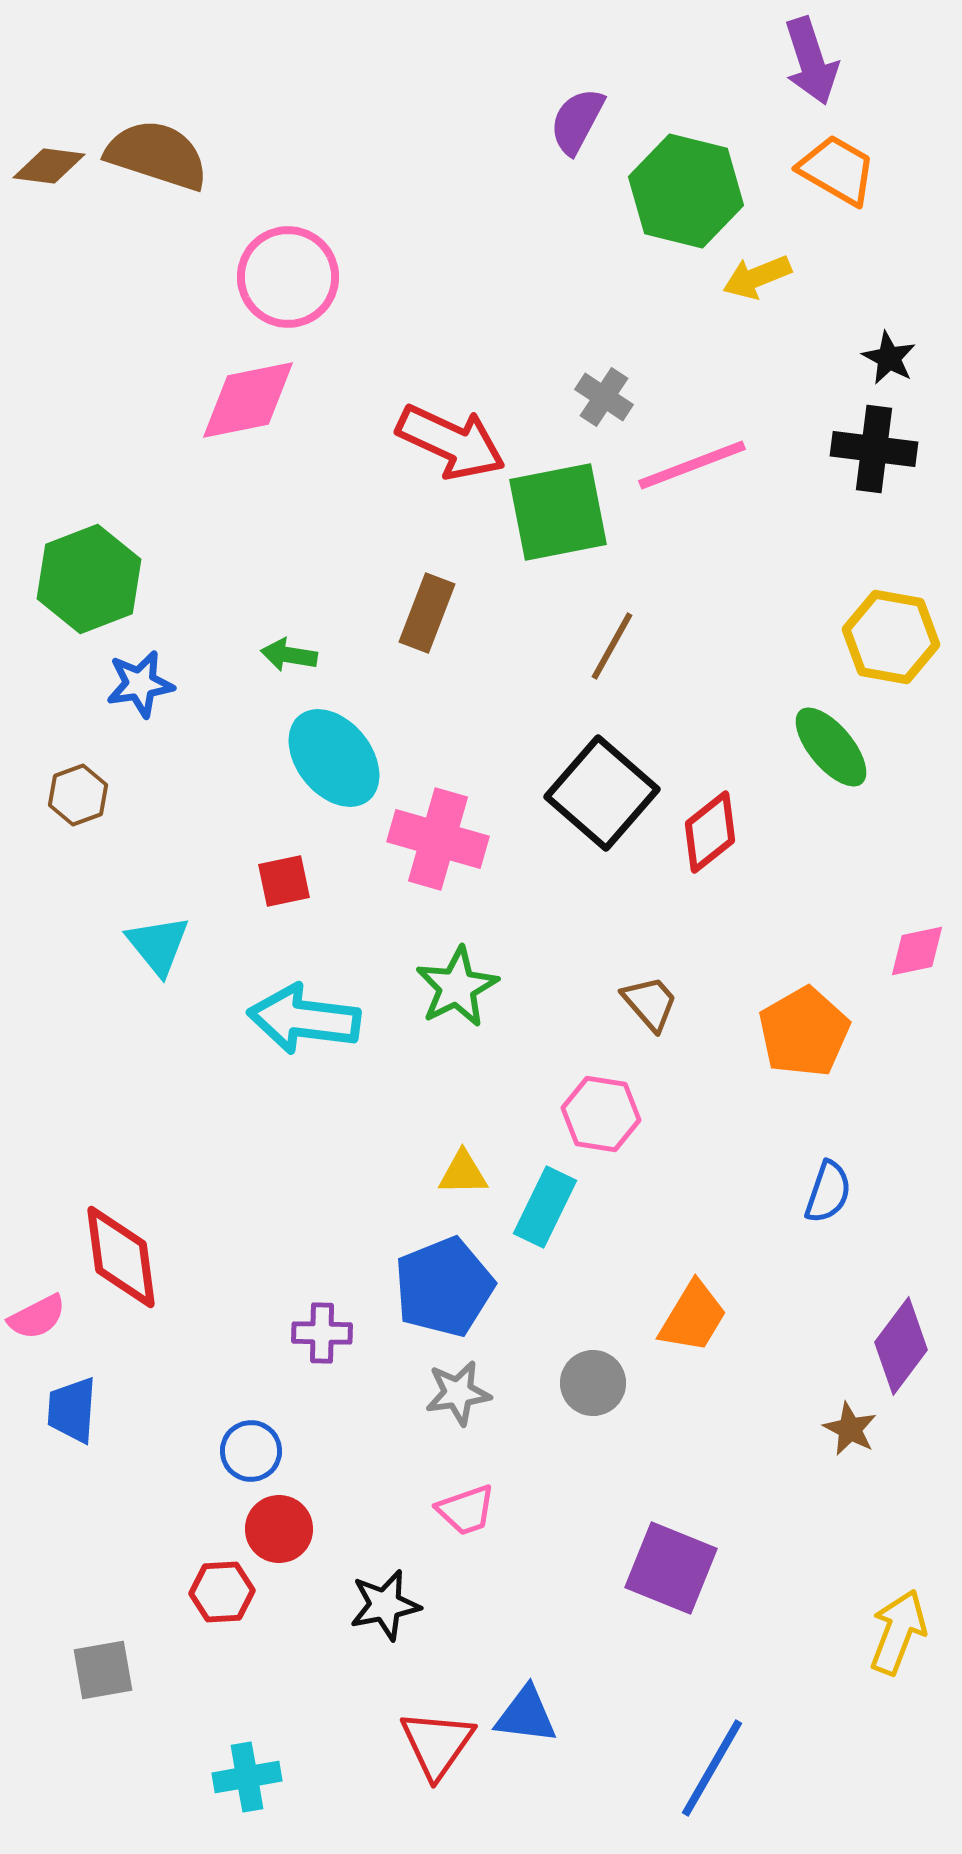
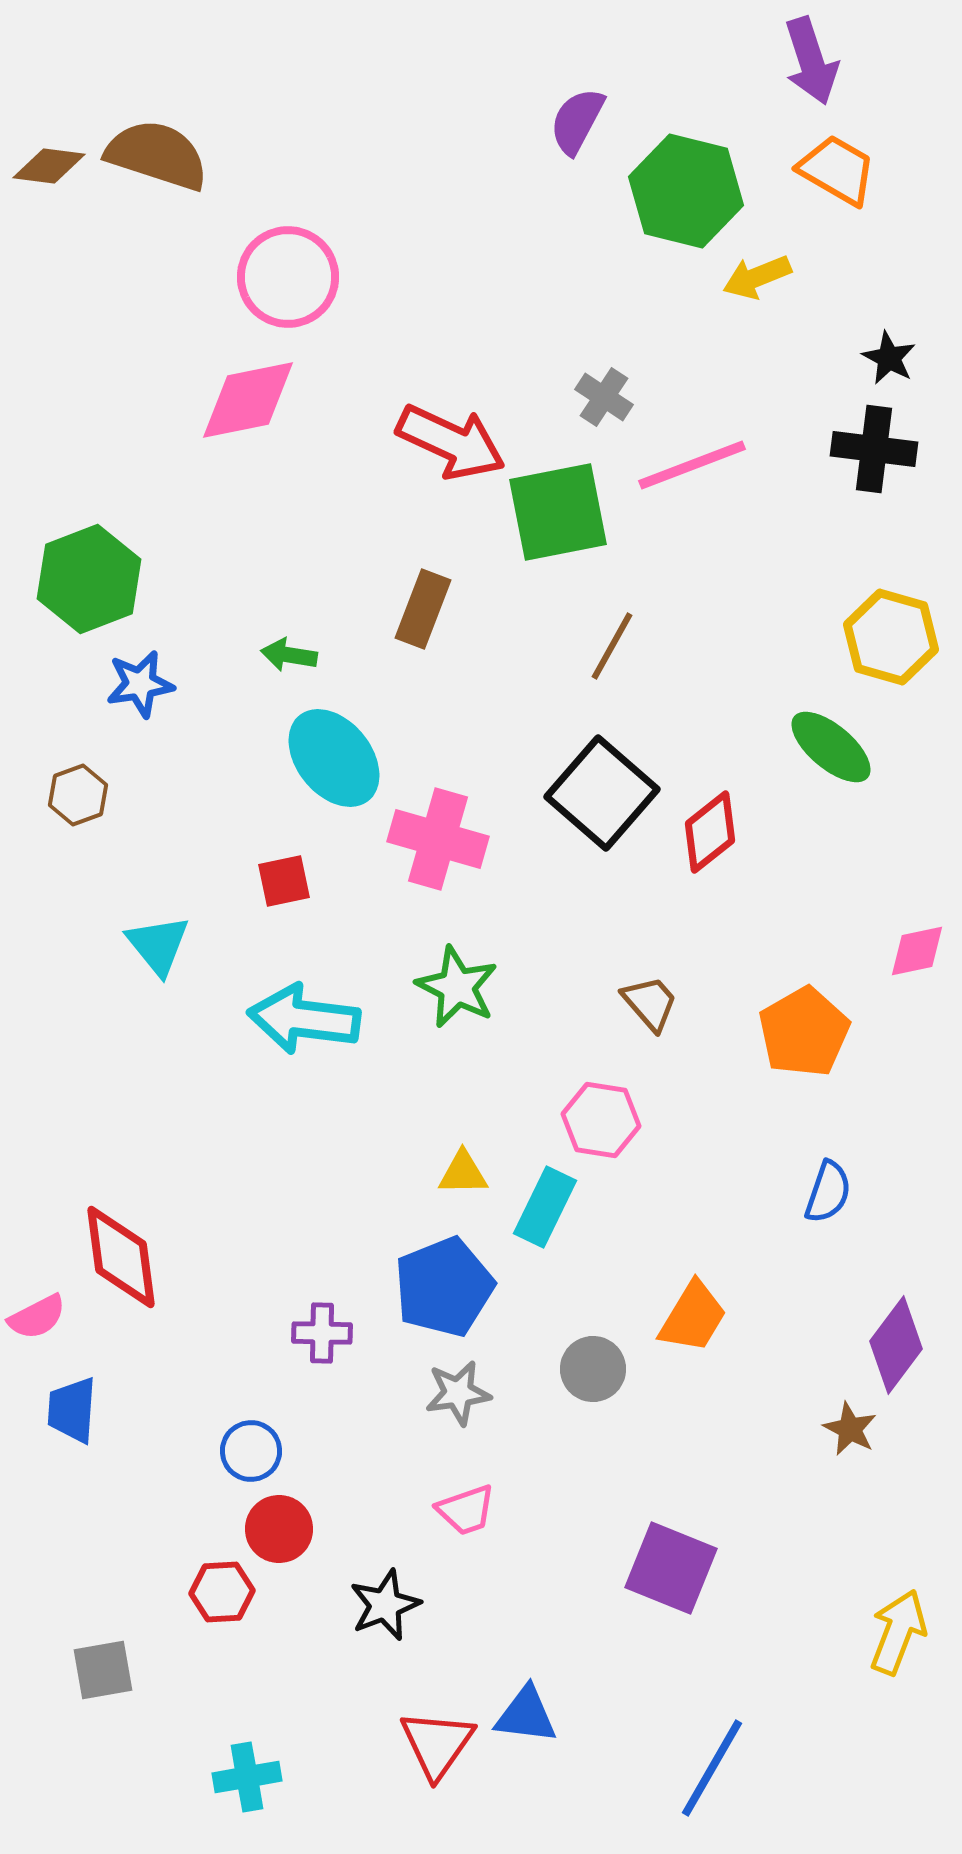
brown rectangle at (427, 613): moved 4 px left, 4 px up
yellow hexagon at (891, 637): rotated 6 degrees clockwise
green ellipse at (831, 747): rotated 10 degrees counterclockwise
green star at (457, 987): rotated 18 degrees counterclockwise
pink hexagon at (601, 1114): moved 6 px down
purple diamond at (901, 1346): moved 5 px left, 1 px up
gray circle at (593, 1383): moved 14 px up
black star at (385, 1605): rotated 10 degrees counterclockwise
